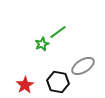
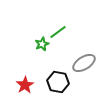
gray ellipse: moved 1 px right, 3 px up
